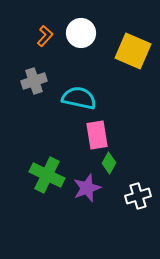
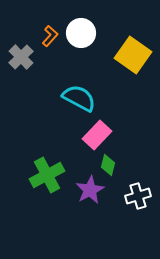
orange L-shape: moved 5 px right
yellow square: moved 4 px down; rotated 12 degrees clockwise
gray cross: moved 13 px left, 24 px up; rotated 25 degrees counterclockwise
cyan semicircle: rotated 16 degrees clockwise
pink rectangle: rotated 52 degrees clockwise
green diamond: moved 1 px left, 2 px down; rotated 15 degrees counterclockwise
green cross: rotated 36 degrees clockwise
purple star: moved 3 px right, 2 px down; rotated 8 degrees counterclockwise
